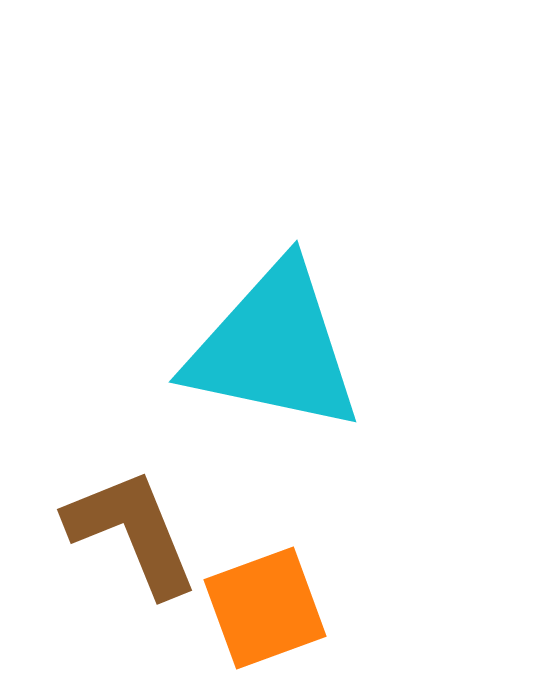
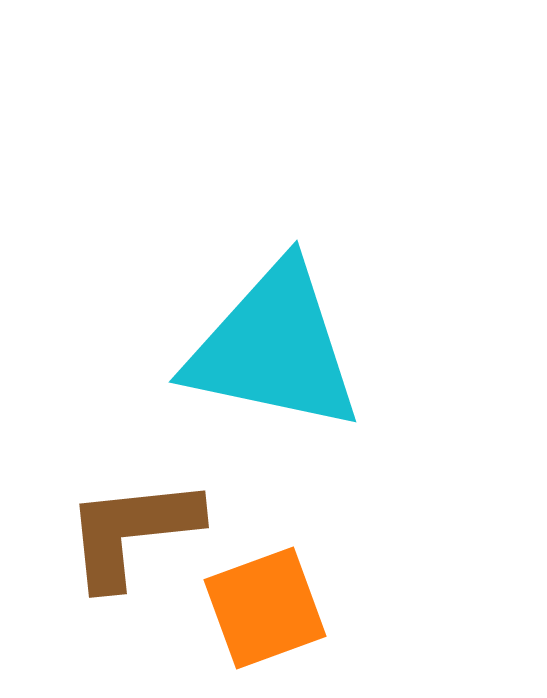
brown L-shape: rotated 74 degrees counterclockwise
